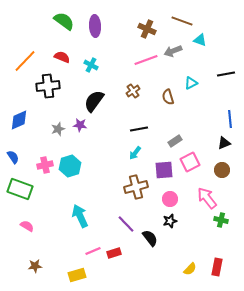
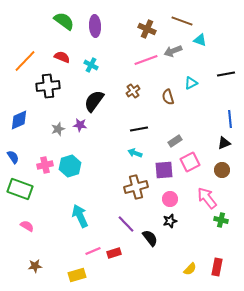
cyan arrow at (135, 153): rotated 72 degrees clockwise
